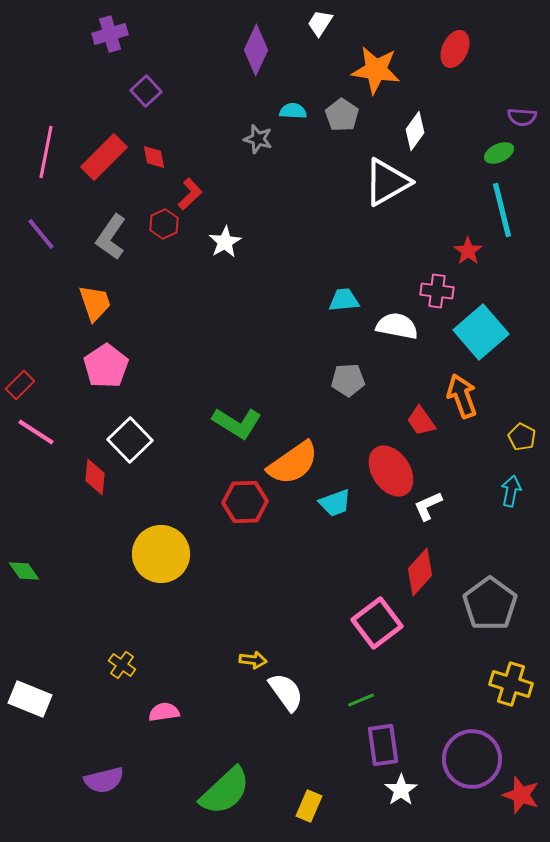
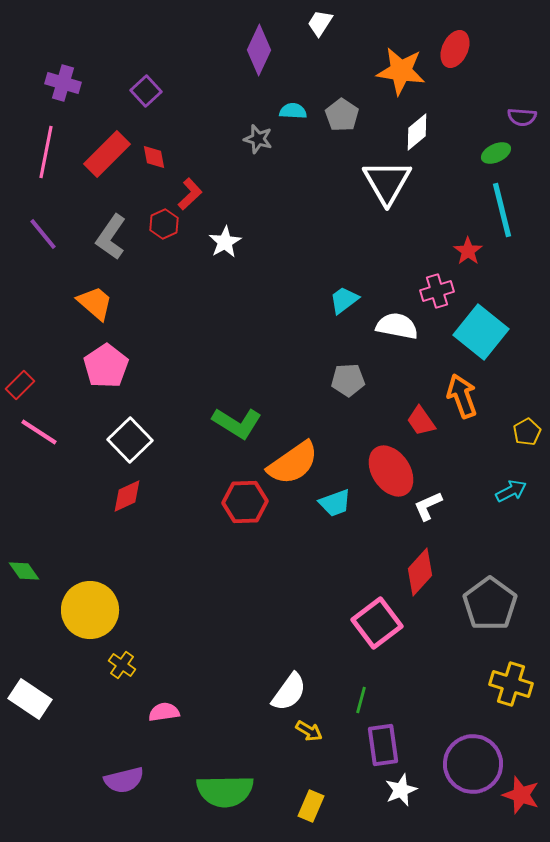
purple cross at (110, 34): moved 47 px left, 49 px down; rotated 32 degrees clockwise
purple diamond at (256, 50): moved 3 px right
orange star at (376, 70): moved 25 px right, 1 px down
white diamond at (415, 131): moved 2 px right, 1 px down; rotated 15 degrees clockwise
green ellipse at (499, 153): moved 3 px left
red rectangle at (104, 157): moved 3 px right, 3 px up
white triangle at (387, 182): rotated 30 degrees counterclockwise
purple line at (41, 234): moved 2 px right
pink cross at (437, 291): rotated 24 degrees counterclockwise
cyan trapezoid at (344, 300): rotated 32 degrees counterclockwise
orange trapezoid at (95, 303): rotated 30 degrees counterclockwise
cyan square at (481, 332): rotated 10 degrees counterclockwise
pink line at (36, 432): moved 3 px right
yellow pentagon at (522, 437): moved 5 px right, 5 px up; rotated 16 degrees clockwise
red diamond at (95, 477): moved 32 px right, 19 px down; rotated 60 degrees clockwise
cyan arrow at (511, 491): rotated 52 degrees clockwise
yellow circle at (161, 554): moved 71 px left, 56 px down
yellow arrow at (253, 660): moved 56 px right, 71 px down; rotated 24 degrees clockwise
white semicircle at (286, 692): moved 3 px right; rotated 72 degrees clockwise
white rectangle at (30, 699): rotated 12 degrees clockwise
green line at (361, 700): rotated 52 degrees counterclockwise
purple circle at (472, 759): moved 1 px right, 5 px down
purple semicircle at (104, 780): moved 20 px right
white star at (401, 790): rotated 12 degrees clockwise
green semicircle at (225, 791): rotated 42 degrees clockwise
yellow rectangle at (309, 806): moved 2 px right
